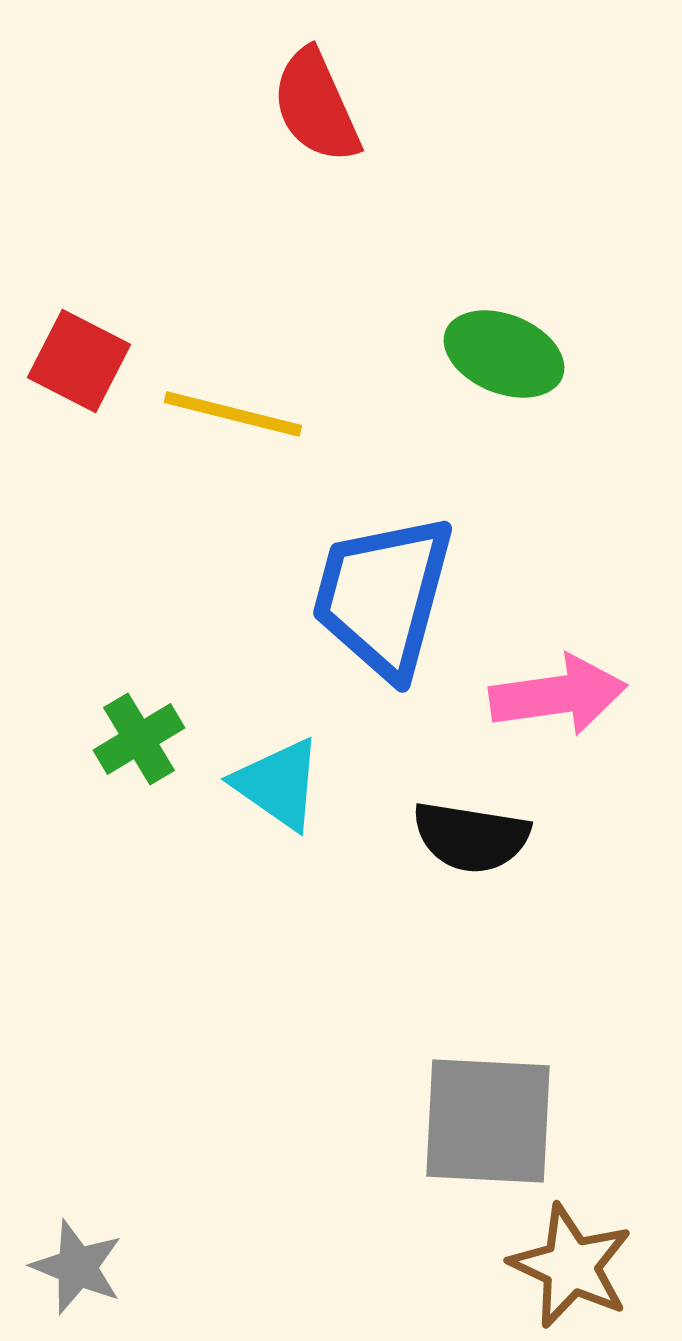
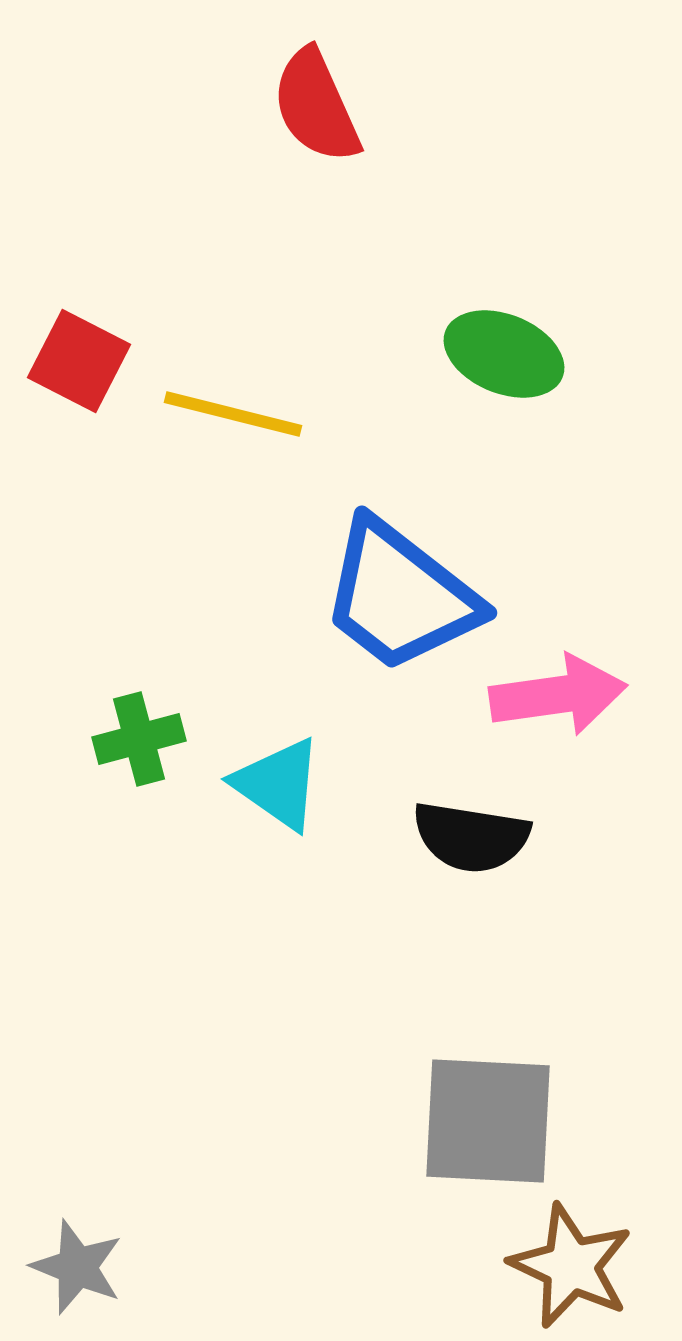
blue trapezoid: moved 17 px right; rotated 67 degrees counterclockwise
green cross: rotated 16 degrees clockwise
